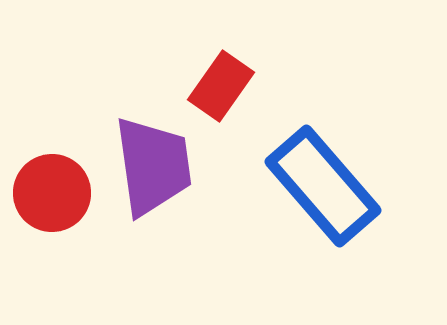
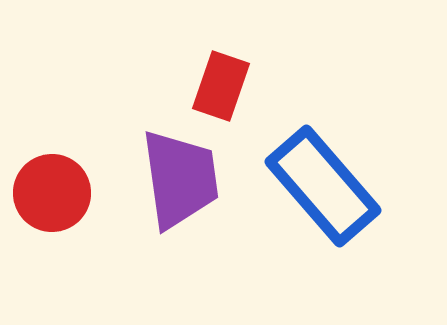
red rectangle: rotated 16 degrees counterclockwise
purple trapezoid: moved 27 px right, 13 px down
